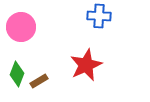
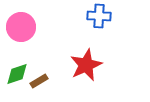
green diamond: rotated 50 degrees clockwise
